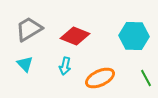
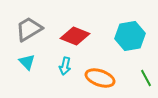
cyan hexagon: moved 4 px left; rotated 12 degrees counterclockwise
cyan triangle: moved 2 px right, 2 px up
orange ellipse: rotated 44 degrees clockwise
